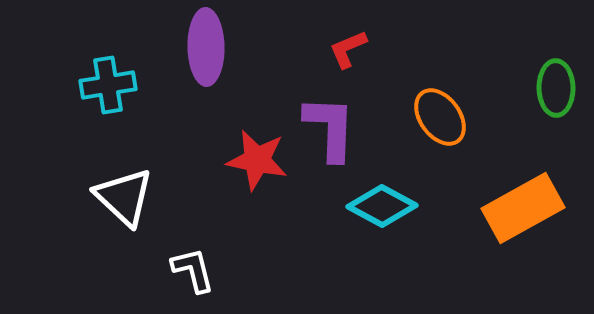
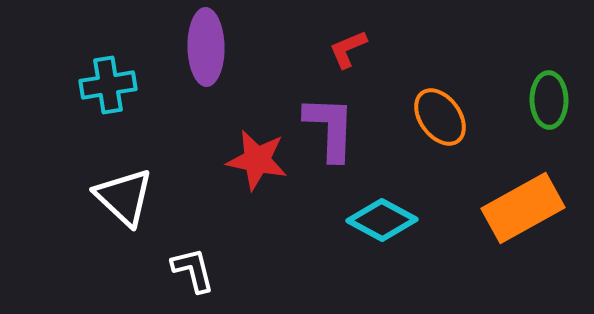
green ellipse: moved 7 px left, 12 px down
cyan diamond: moved 14 px down
